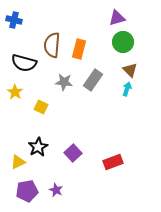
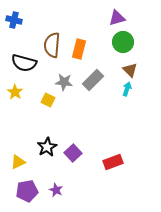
gray rectangle: rotated 10 degrees clockwise
yellow square: moved 7 px right, 7 px up
black star: moved 9 px right
